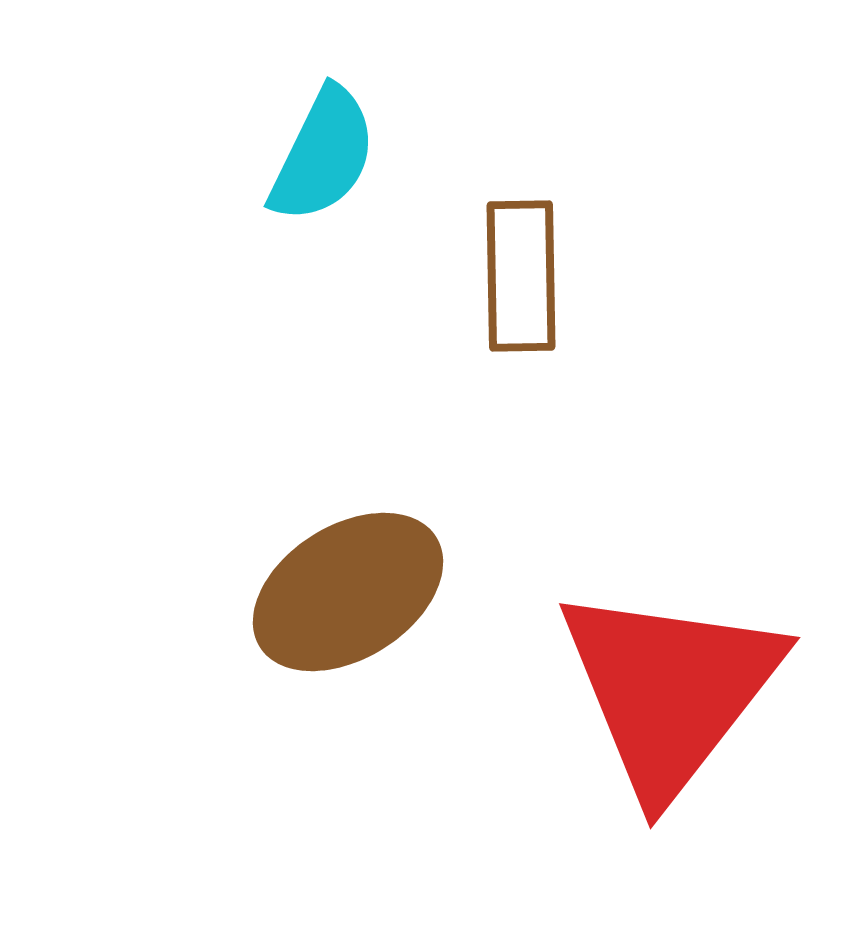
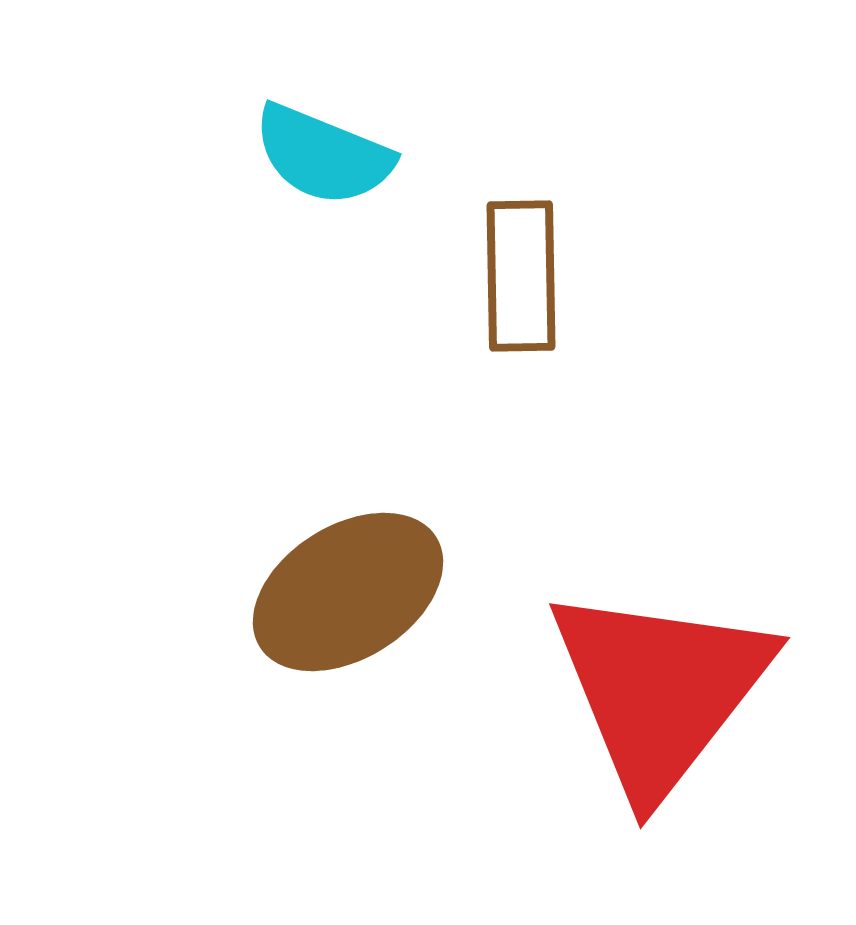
cyan semicircle: rotated 86 degrees clockwise
red triangle: moved 10 px left
